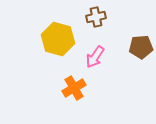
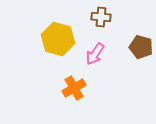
brown cross: moved 5 px right; rotated 18 degrees clockwise
brown pentagon: rotated 20 degrees clockwise
pink arrow: moved 3 px up
